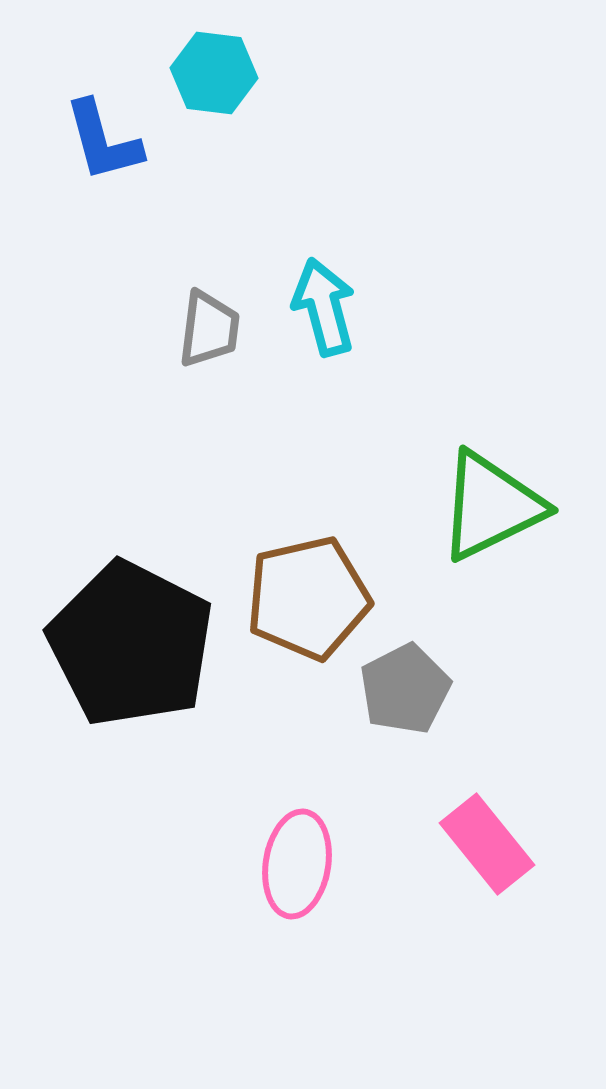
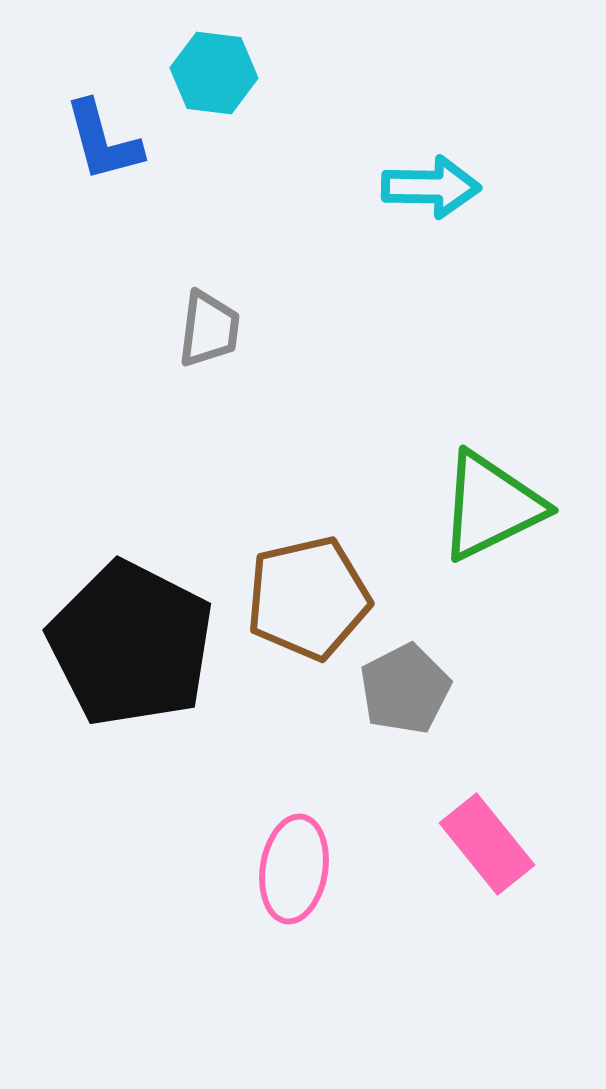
cyan arrow: moved 107 px right, 120 px up; rotated 106 degrees clockwise
pink ellipse: moved 3 px left, 5 px down
